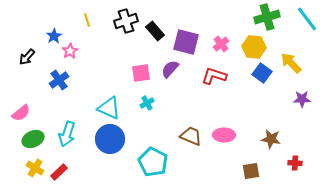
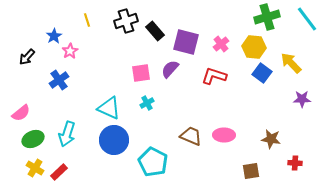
blue circle: moved 4 px right, 1 px down
